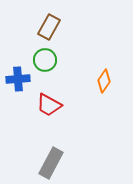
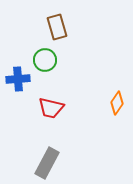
brown rectangle: moved 8 px right; rotated 45 degrees counterclockwise
orange diamond: moved 13 px right, 22 px down
red trapezoid: moved 2 px right, 3 px down; rotated 16 degrees counterclockwise
gray rectangle: moved 4 px left
